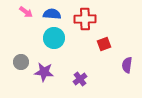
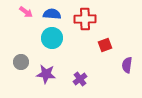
cyan circle: moved 2 px left
red square: moved 1 px right, 1 px down
purple star: moved 2 px right, 2 px down
